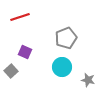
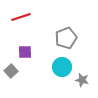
red line: moved 1 px right
purple square: rotated 24 degrees counterclockwise
gray star: moved 6 px left
